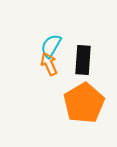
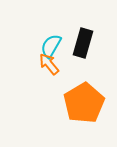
black rectangle: moved 17 px up; rotated 12 degrees clockwise
orange arrow: rotated 15 degrees counterclockwise
